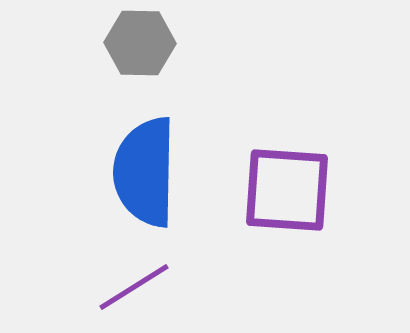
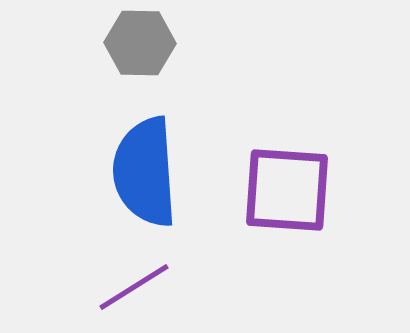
blue semicircle: rotated 5 degrees counterclockwise
